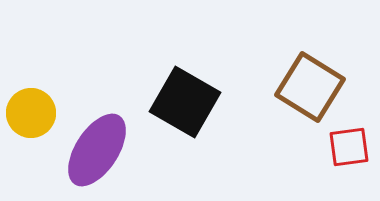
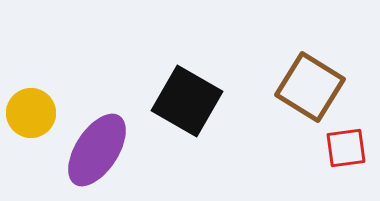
black square: moved 2 px right, 1 px up
red square: moved 3 px left, 1 px down
